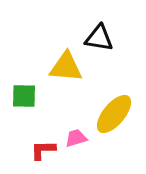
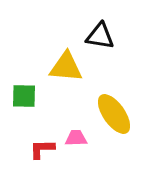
black triangle: moved 1 px right, 2 px up
yellow ellipse: rotated 75 degrees counterclockwise
pink trapezoid: rotated 15 degrees clockwise
red L-shape: moved 1 px left, 1 px up
